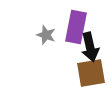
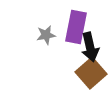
gray star: rotated 30 degrees counterclockwise
brown square: rotated 32 degrees counterclockwise
